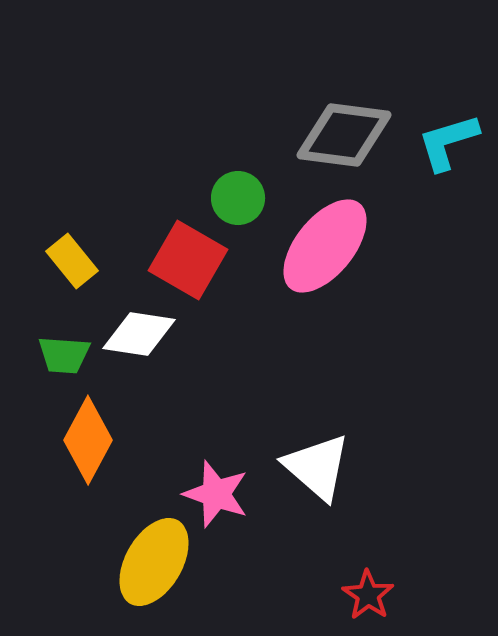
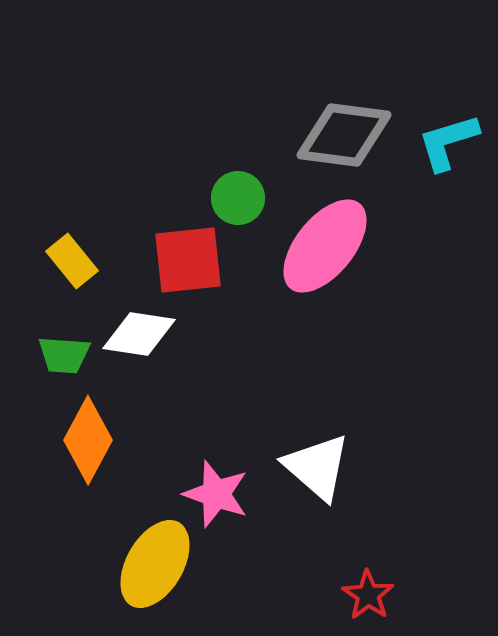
red square: rotated 36 degrees counterclockwise
yellow ellipse: moved 1 px right, 2 px down
